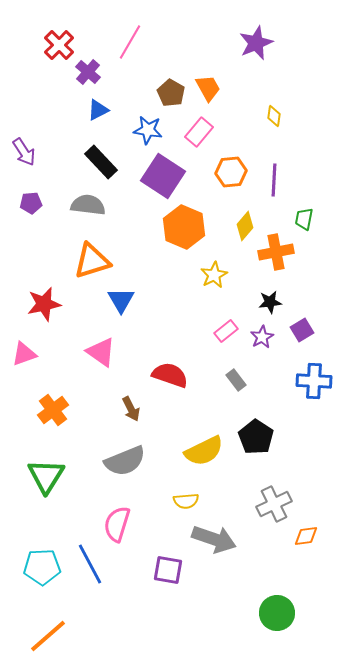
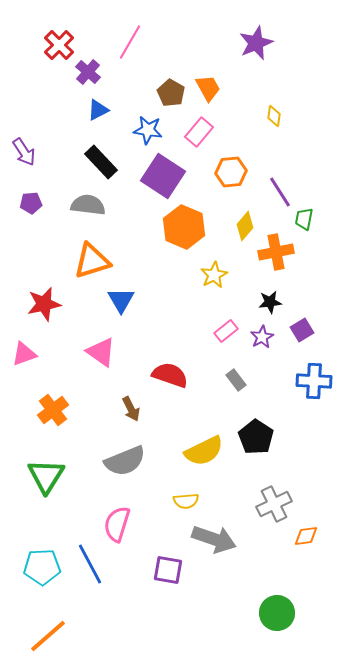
purple line at (274, 180): moved 6 px right, 12 px down; rotated 36 degrees counterclockwise
